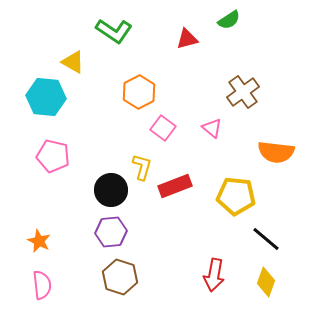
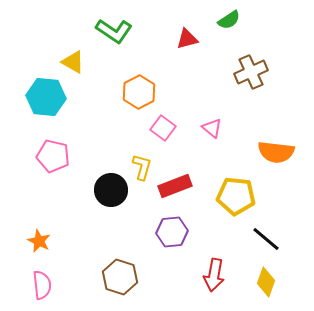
brown cross: moved 8 px right, 20 px up; rotated 12 degrees clockwise
purple hexagon: moved 61 px right
